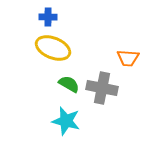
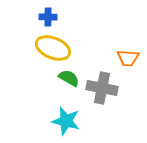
green semicircle: moved 6 px up
